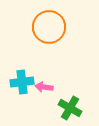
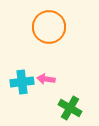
pink arrow: moved 2 px right, 8 px up
